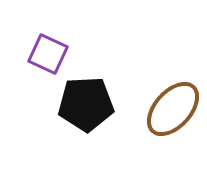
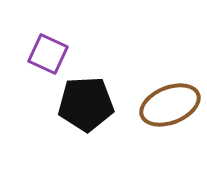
brown ellipse: moved 3 px left, 4 px up; rotated 26 degrees clockwise
